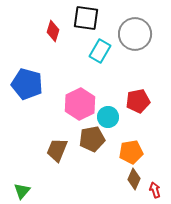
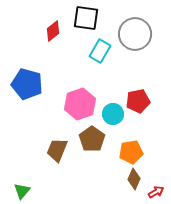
red diamond: rotated 35 degrees clockwise
pink hexagon: rotated 8 degrees clockwise
cyan circle: moved 5 px right, 3 px up
brown pentagon: rotated 25 degrees counterclockwise
red arrow: moved 1 px right, 2 px down; rotated 77 degrees clockwise
